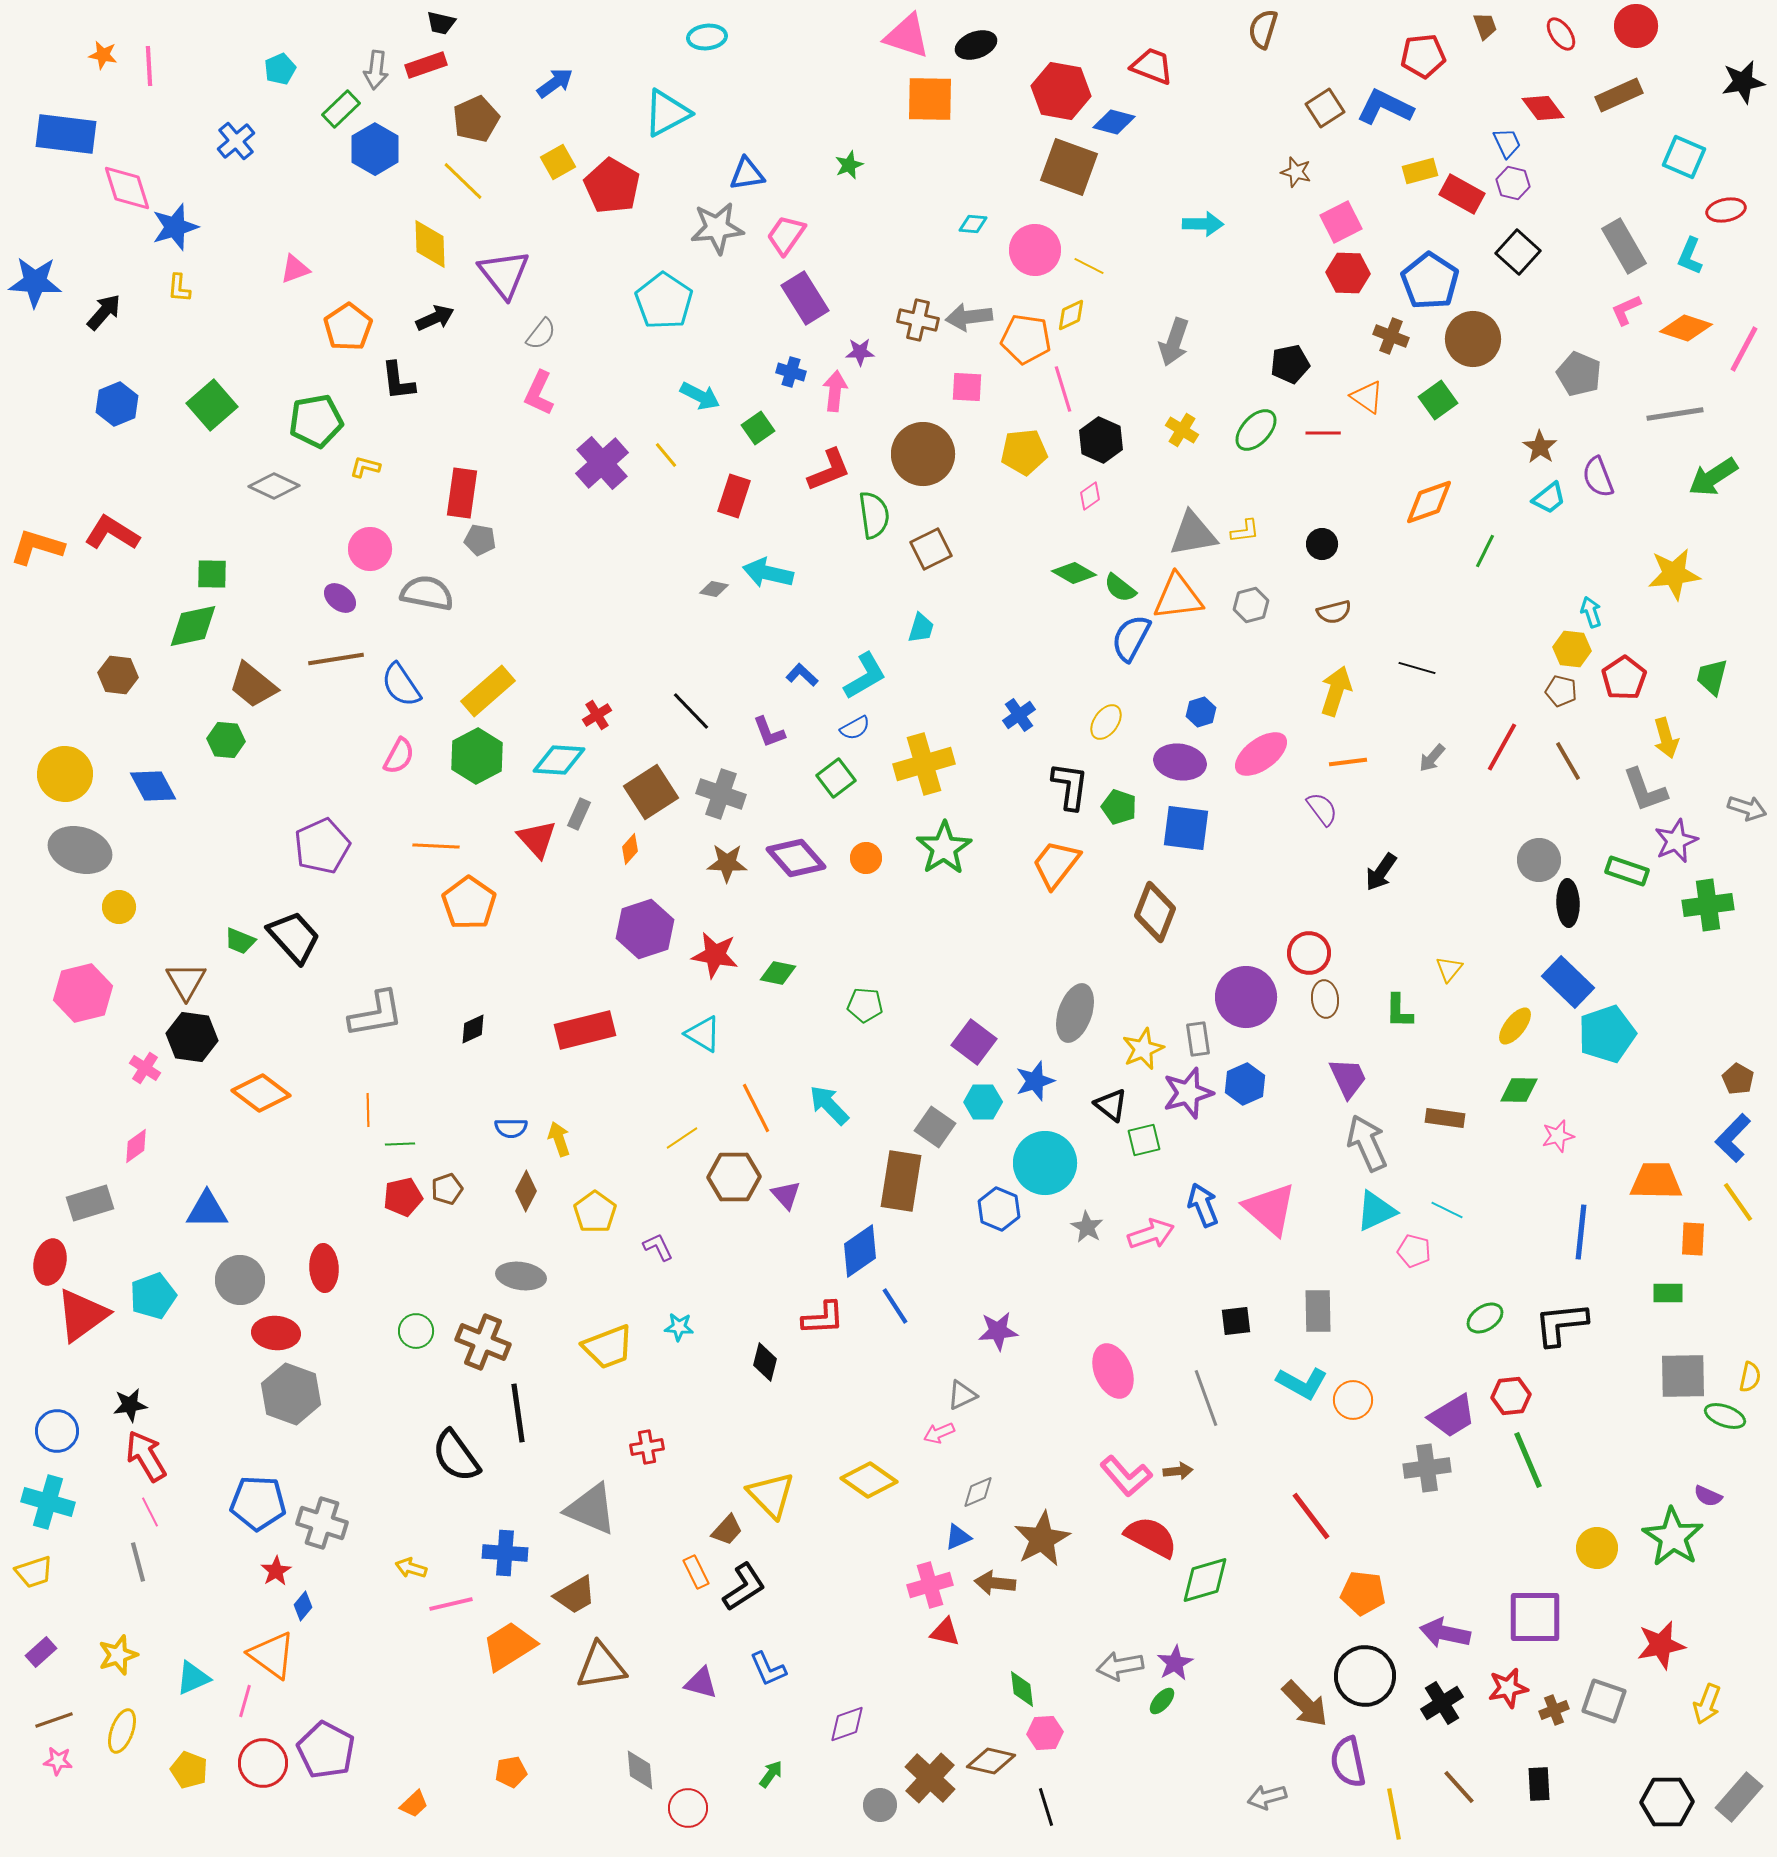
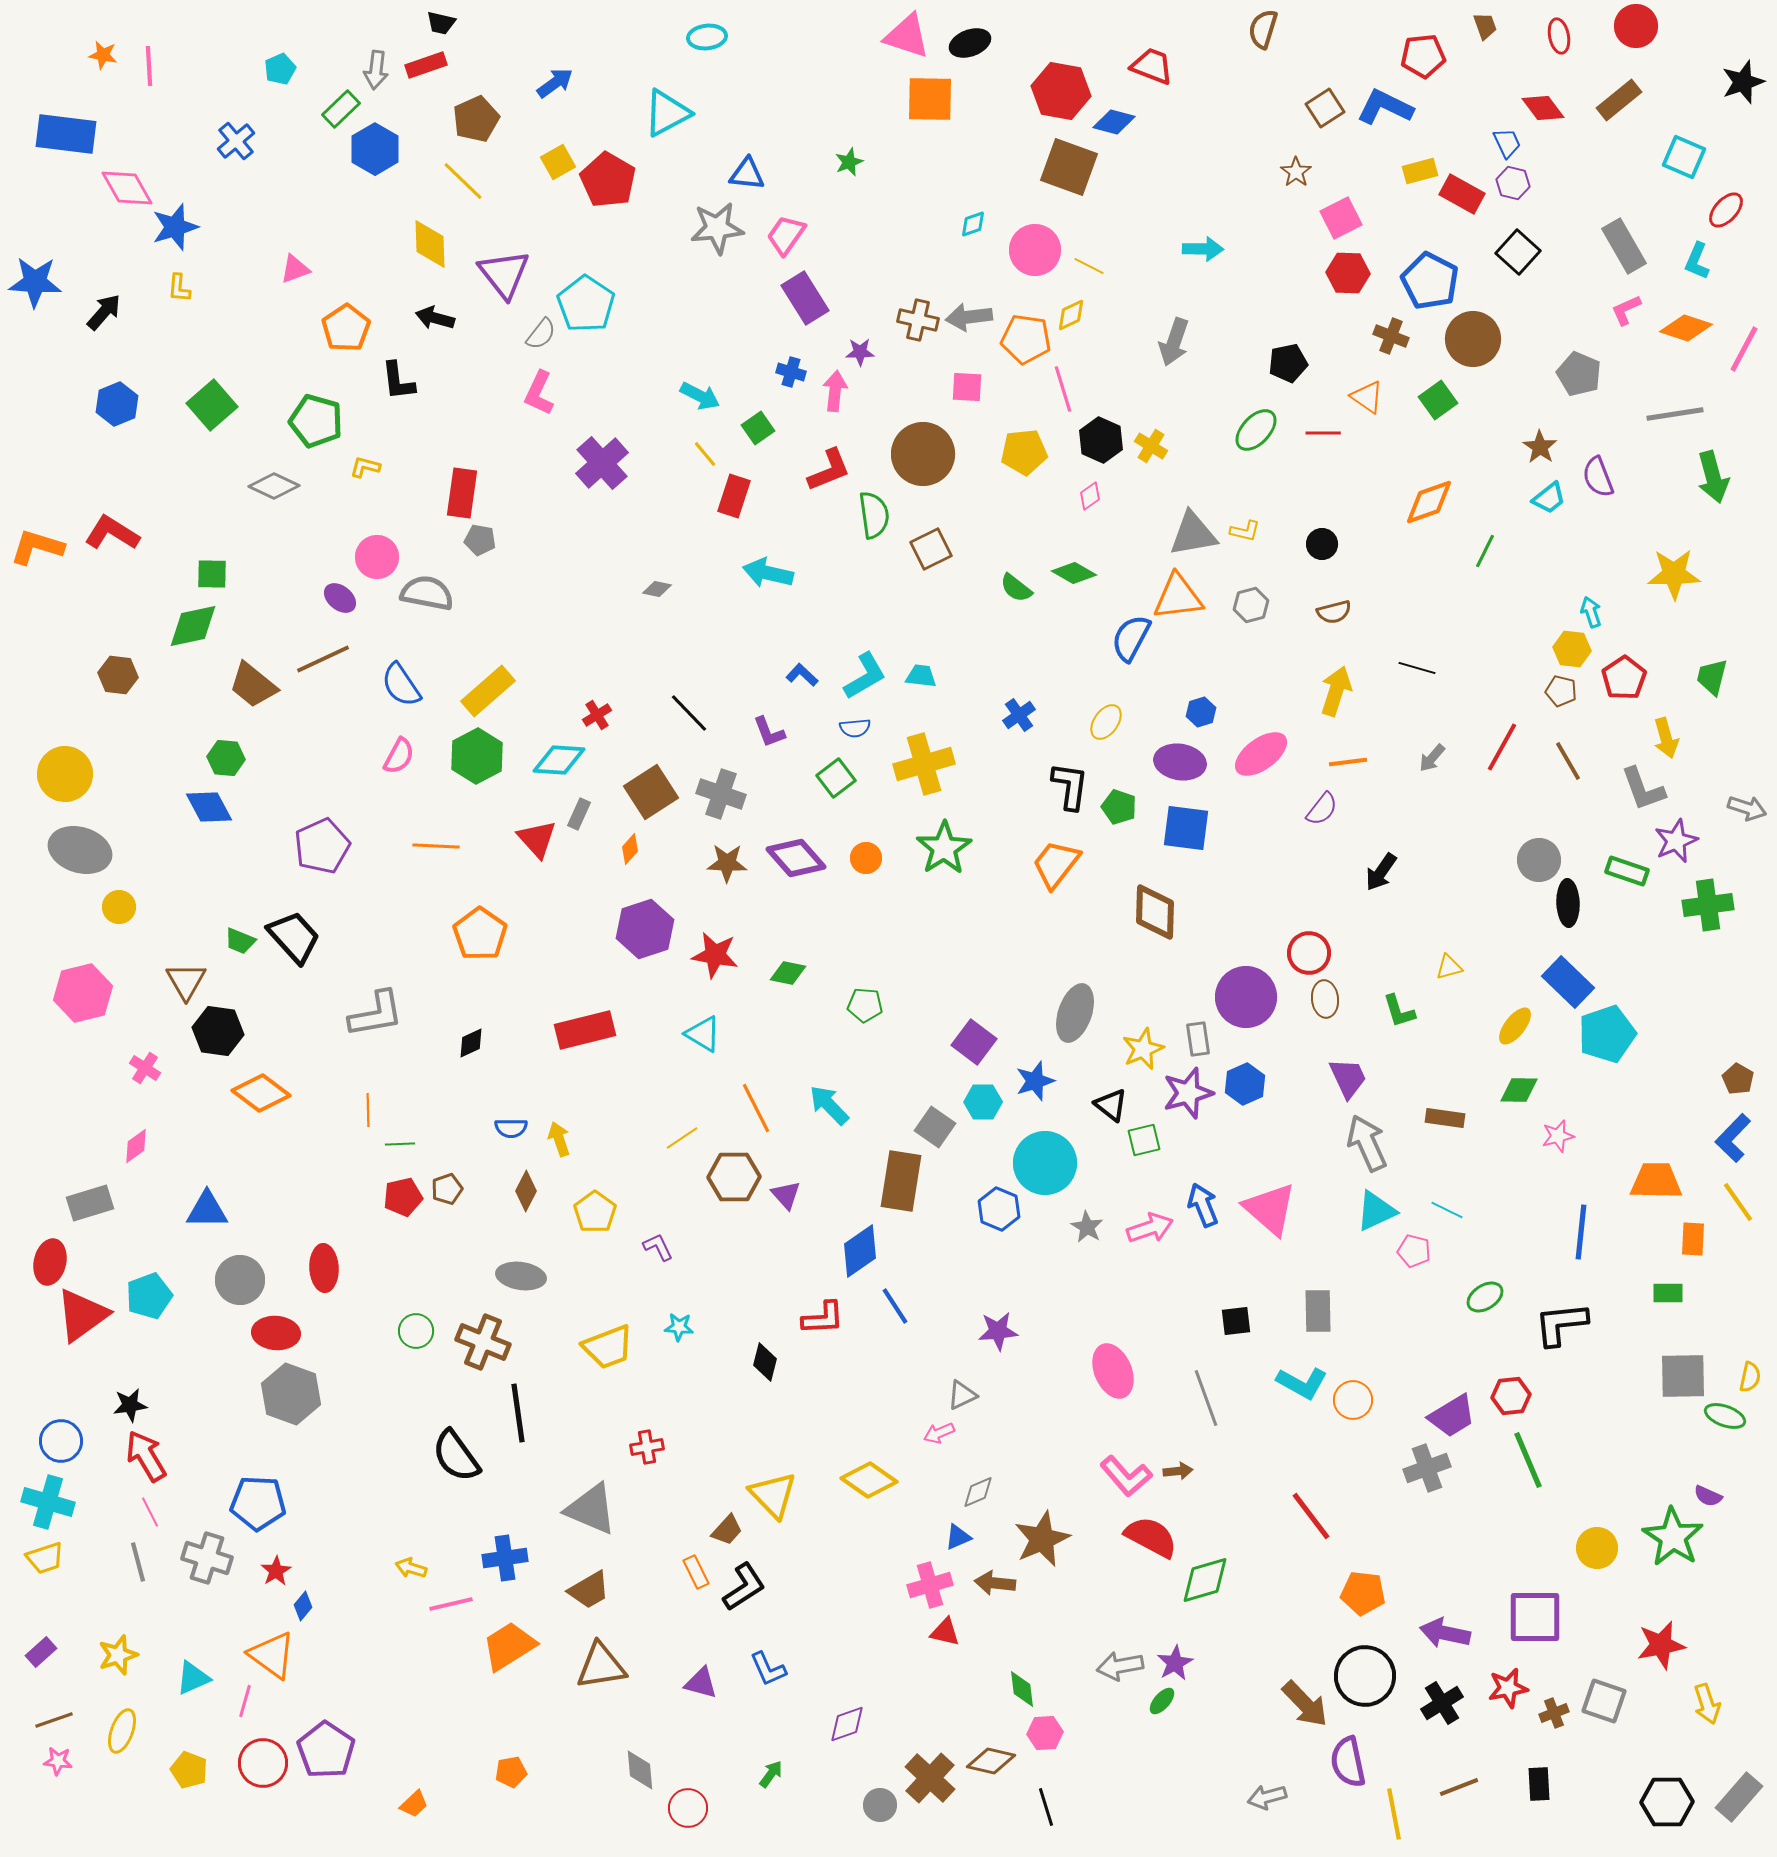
red ellipse at (1561, 34): moved 2 px left, 2 px down; rotated 24 degrees clockwise
black ellipse at (976, 45): moved 6 px left, 2 px up
black star at (1743, 82): rotated 9 degrees counterclockwise
brown rectangle at (1619, 95): moved 5 px down; rotated 15 degrees counterclockwise
green star at (849, 165): moved 3 px up
brown star at (1296, 172): rotated 20 degrees clockwise
blue triangle at (747, 174): rotated 15 degrees clockwise
red pentagon at (612, 186): moved 4 px left, 6 px up
pink diamond at (127, 188): rotated 12 degrees counterclockwise
red ellipse at (1726, 210): rotated 36 degrees counterclockwise
pink square at (1341, 222): moved 4 px up
cyan diamond at (973, 224): rotated 24 degrees counterclockwise
cyan arrow at (1203, 224): moved 25 px down
cyan L-shape at (1690, 256): moved 7 px right, 5 px down
blue pentagon at (1430, 281): rotated 6 degrees counterclockwise
cyan pentagon at (664, 301): moved 78 px left, 3 px down
black arrow at (435, 318): rotated 141 degrees counterclockwise
orange pentagon at (348, 327): moved 2 px left, 1 px down
black pentagon at (1290, 364): moved 2 px left, 1 px up
green pentagon at (316, 421): rotated 26 degrees clockwise
yellow cross at (1182, 430): moved 31 px left, 16 px down
yellow line at (666, 455): moved 39 px right, 1 px up
green arrow at (1713, 477): rotated 72 degrees counterclockwise
yellow L-shape at (1245, 531): rotated 20 degrees clockwise
pink circle at (370, 549): moved 7 px right, 8 px down
yellow star at (1674, 574): rotated 6 degrees clockwise
green semicircle at (1120, 588): moved 104 px left
gray diamond at (714, 589): moved 57 px left
cyan trapezoid at (921, 628): moved 48 px down; rotated 100 degrees counterclockwise
brown line at (336, 659): moved 13 px left; rotated 16 degrees counterclockwise
black line at (691, 711): moved 2 px left, 2 px down
blue semicircle at (855, 728): rotated 24 degrees clockwise
green hexagon at (226, 740): moved 18 px down
blue diamond at (153, 786): moved 56 px right, 21 px down
gray L-shape at (1645, 790): moved 2 px left, 1 px up
purple semicircle at (1322, 809): rotated 75 degrees clockwise
orange pentagon at (469, 903): moved 11 px right, 31 px down
brown diamond at (1155, 912): rotated 20 degrees counterclockwise
yellow triangle at (1449, 969): moved 2 px up; rotated 36 degrees clockwise
green diamond at (778, 973): moved 10 px right
green L-shape at (1399, 1011): rotated 18 degrees counterclockwise
black diamond at (473, 1029): moved 2 px left, 14 px down
black hexagon at (192, 1037): moved 26 px right, 6 px up
pink arrow at (1151, 1234): moved 1 px left, 6 px up
cyan pentagon at (153, 1296): moved 4 px left
green ellipse at (1485, 1318): moved 21 px up
blue circle at (57, 1431): moved 4 px right, 10 px down
gray cross at (1427, 1468): rotated 12 degrees counterclockwise
yellow triangle at (771, 1495): moved 2 px right
gray cross at (322, 1523): moved 115 px left, 35 px down
brown star at (1042, 1539): rotated 4 degrees clockwise
blue cross at (505, 1553): moved 5 px down; rotated 12 degrees counterclockwise
yellow trapezoid at (34, 1572): moved 11 px right, 14 px up
brown trapezoid at (575, 1595): moved 14 px right, 5 px up
yellow arrow at (1707, 1704): rotated 39 degrees counterclockwise
brown cross at (1554, 1710): moved 3 px down
purple pentagon at (326, 1750): rotated 6 degrees clockwise
brown line at (1459, 1787): rotated 69 degrees counterclockwise
